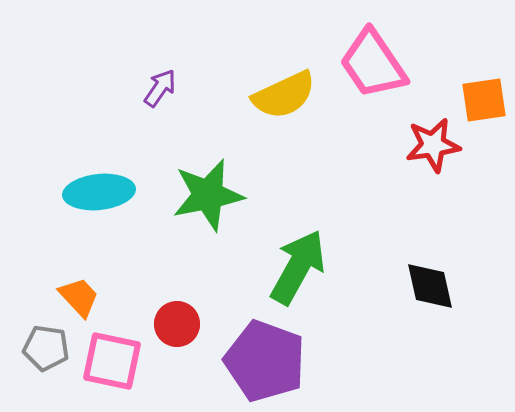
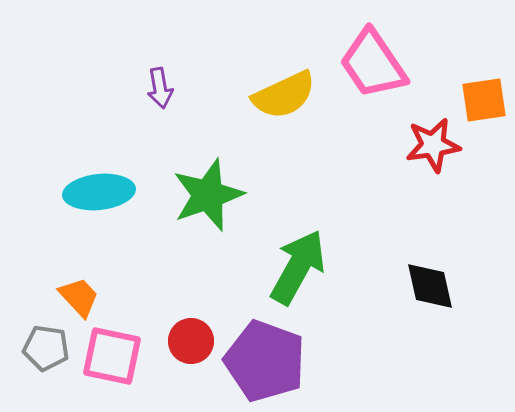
purple arrow: rotated 135 degrees clockwise
green star: rotated 8 degrees counterclockwise
red circle: moved 14 px right, 17 px down
pink square: moved 5 px up
